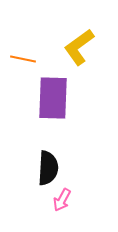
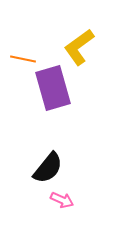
purple rectangle: moved 10 px up; rotated 18 degrees counterclockwise
black semicircle: rotated 36 degrees clockwise
pink arrow: rotated 95 degrees counterclockwise
